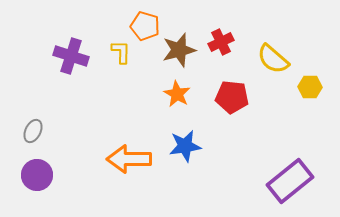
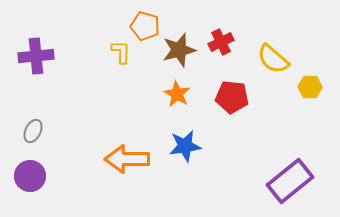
purple cross: moved 35 px left; rotated 24 degrees counterclockwise
orange arrow: moved 2 px left
purple circle: moved 7 px left, 1 px down
